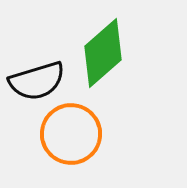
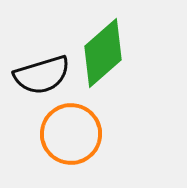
black semicircle: moved 5 px right, 6 px up
